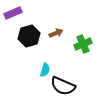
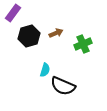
purple rectangle: rotated 30 degrees counterclockwise
